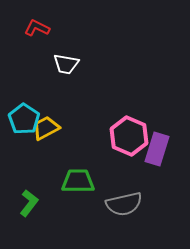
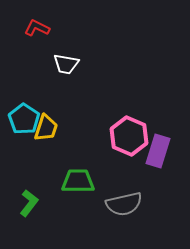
yellow trapezoid: rotated 136 degrees clockwise
purple rectangle: moved 1 px right, 2 px down
